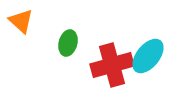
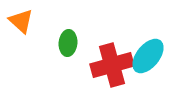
green ellipse: rotated 10 degrees counterclockwise
